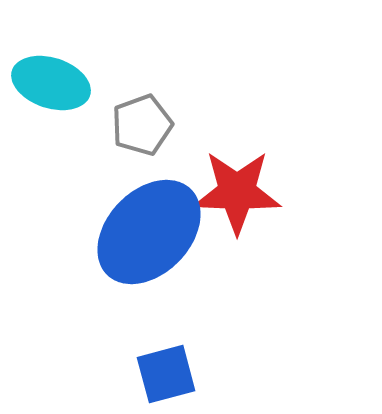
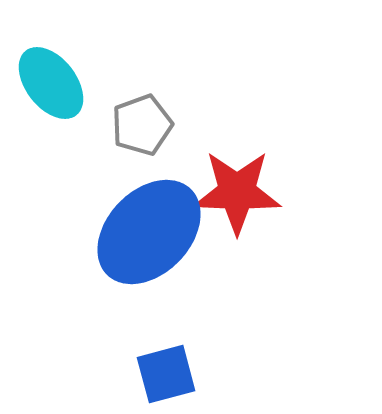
cyan ellipse: rotated 34 degrees clockwise
